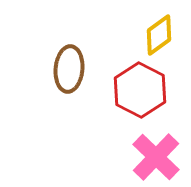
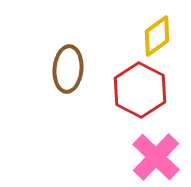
yellow diamond: moved 2 px left, 1 px down
brown ellipse: moved 1 px left
